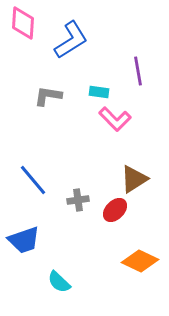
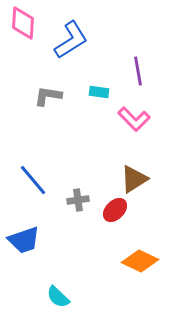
pink L-shape: moved 19 px right
cyan semicircle: moved 1 px left, 15 px down
